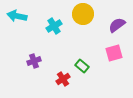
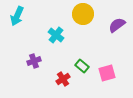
cyan arrow: rotated 78 degrees counterclockwise
cyan cross: moved 2 px right, 9 px down; rotated 21 degrees counterclockwise
pink square: moved 7 px left, 20 px down
